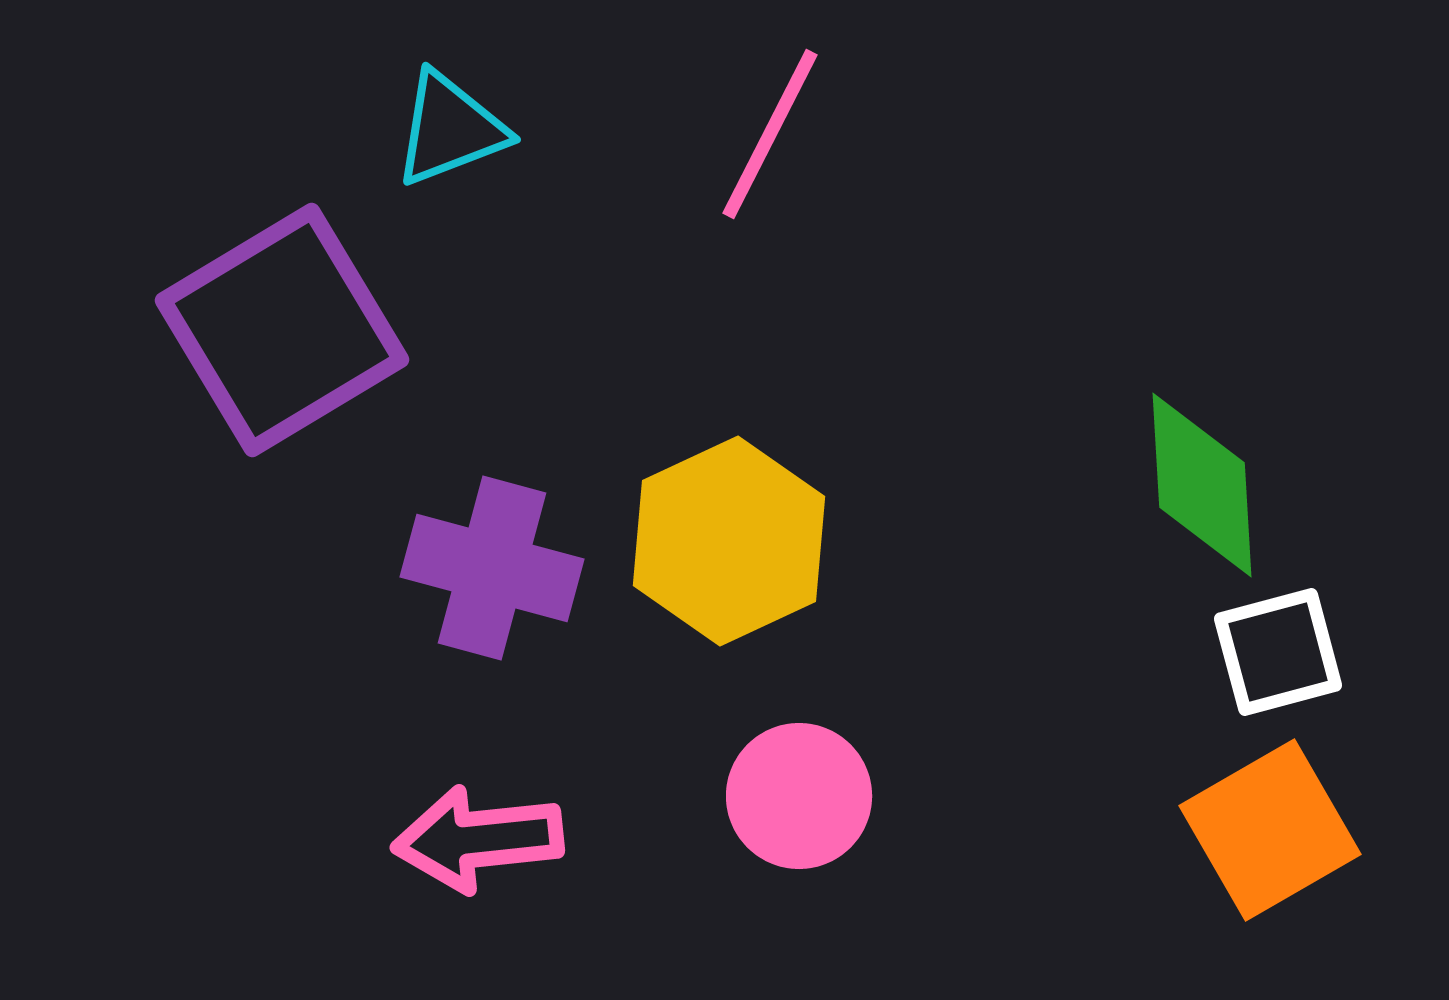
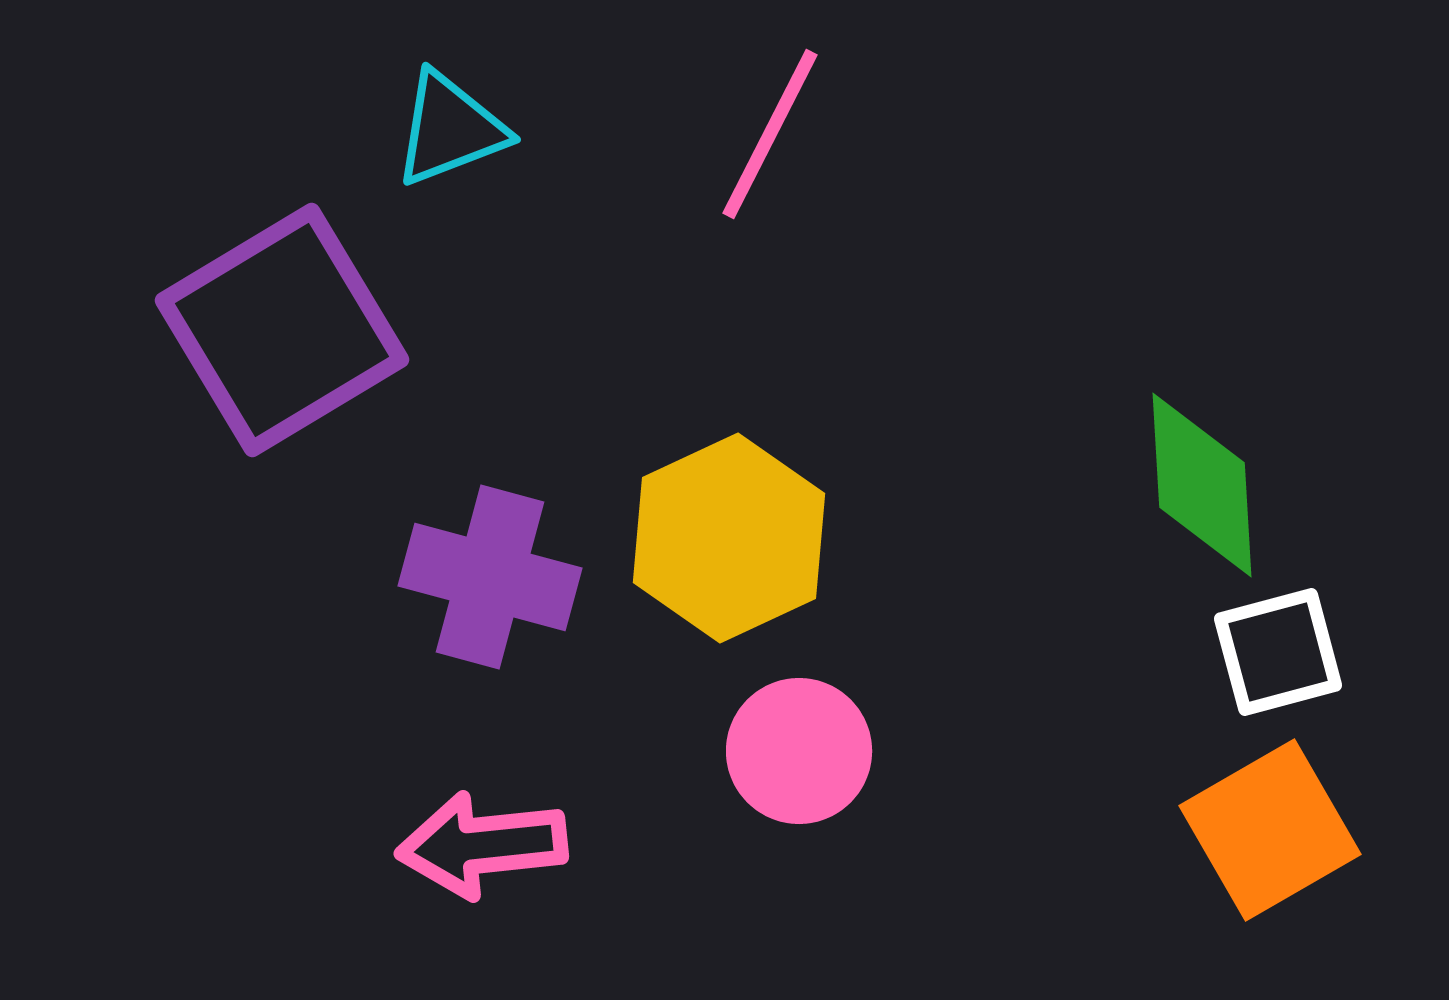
yellow hexagon: moved 3 px up
purple cross: moved 2 px left, 9 px down
pink circle: moved 45 px up
pink arrow: moved 4 px right, 6 px down
